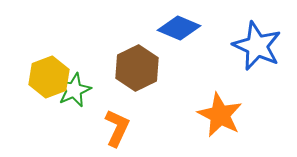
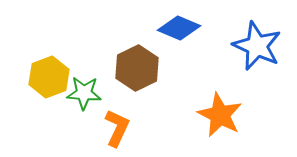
green star: moved 10 px right, 3 px down; rotated 28 degrees clockwise
